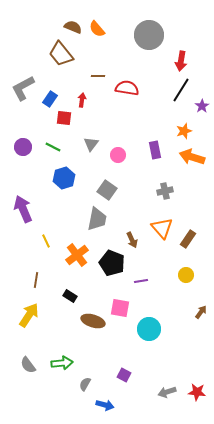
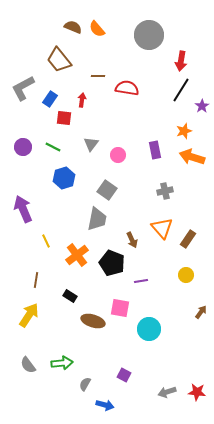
brown trapezoid at (61, 54): moved 2 px left, 6 px down
